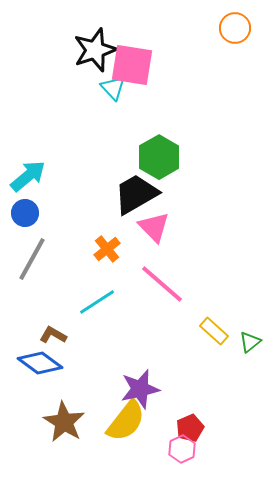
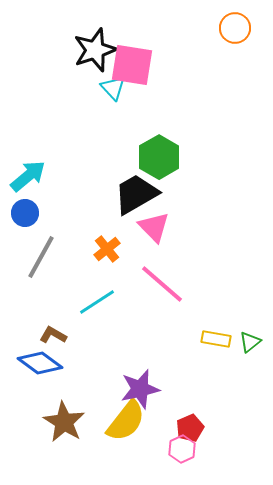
gray line: moved 9 px right, 2 px up
yellow rectangle: moved 2 px right, 8 px down; rotated 32 degrees counterclockwise
